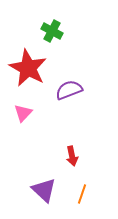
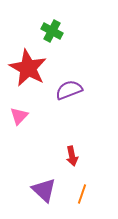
pink triangle: moved 4 px left, 3 px down
